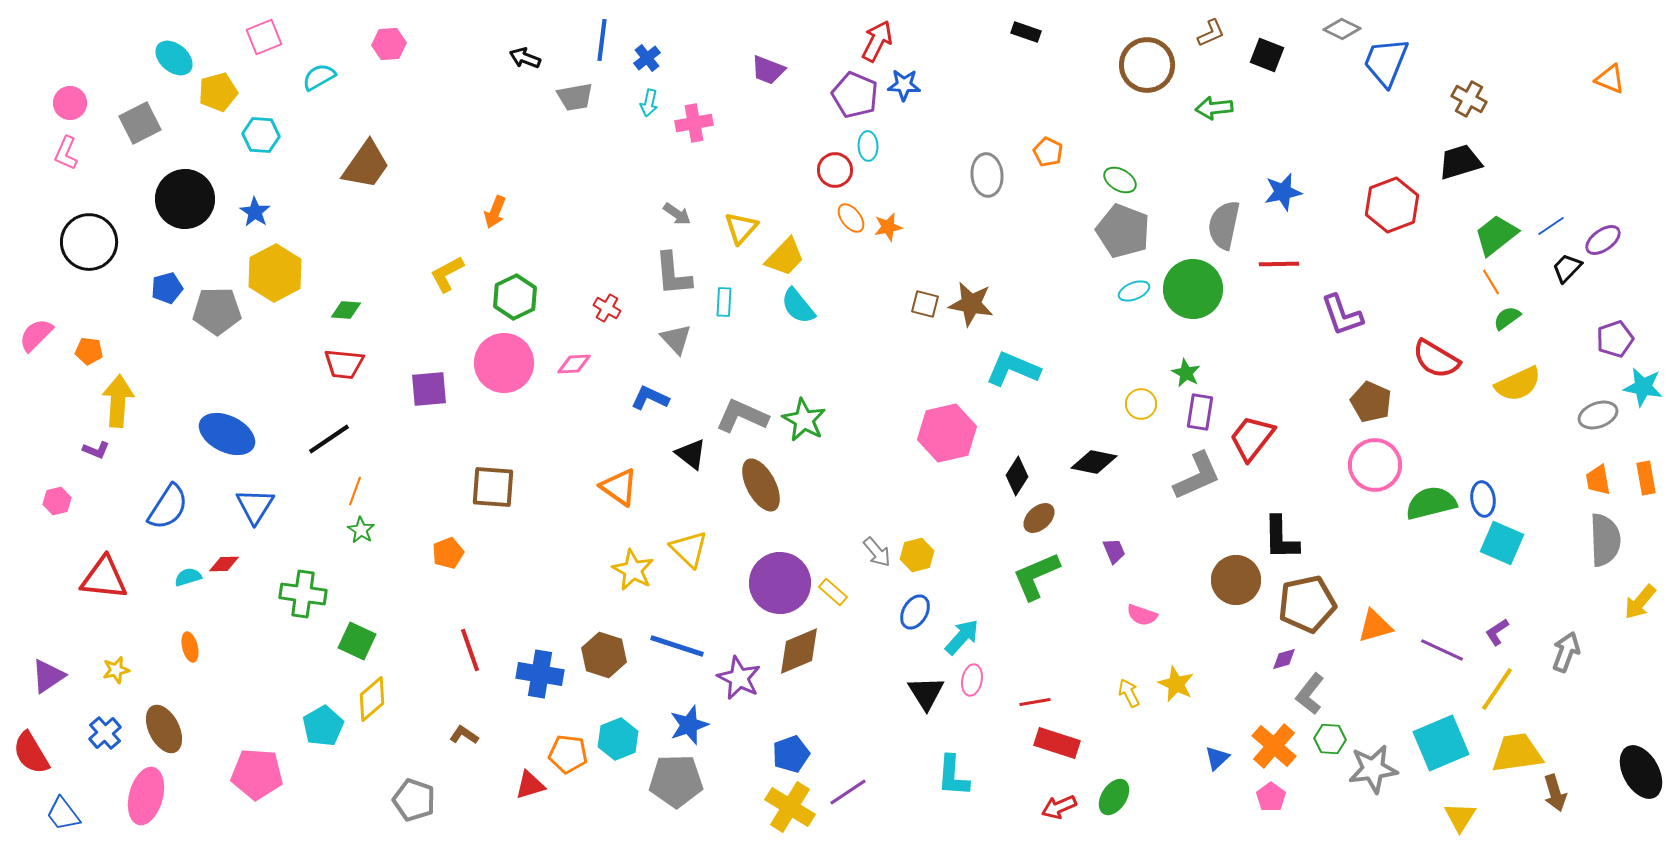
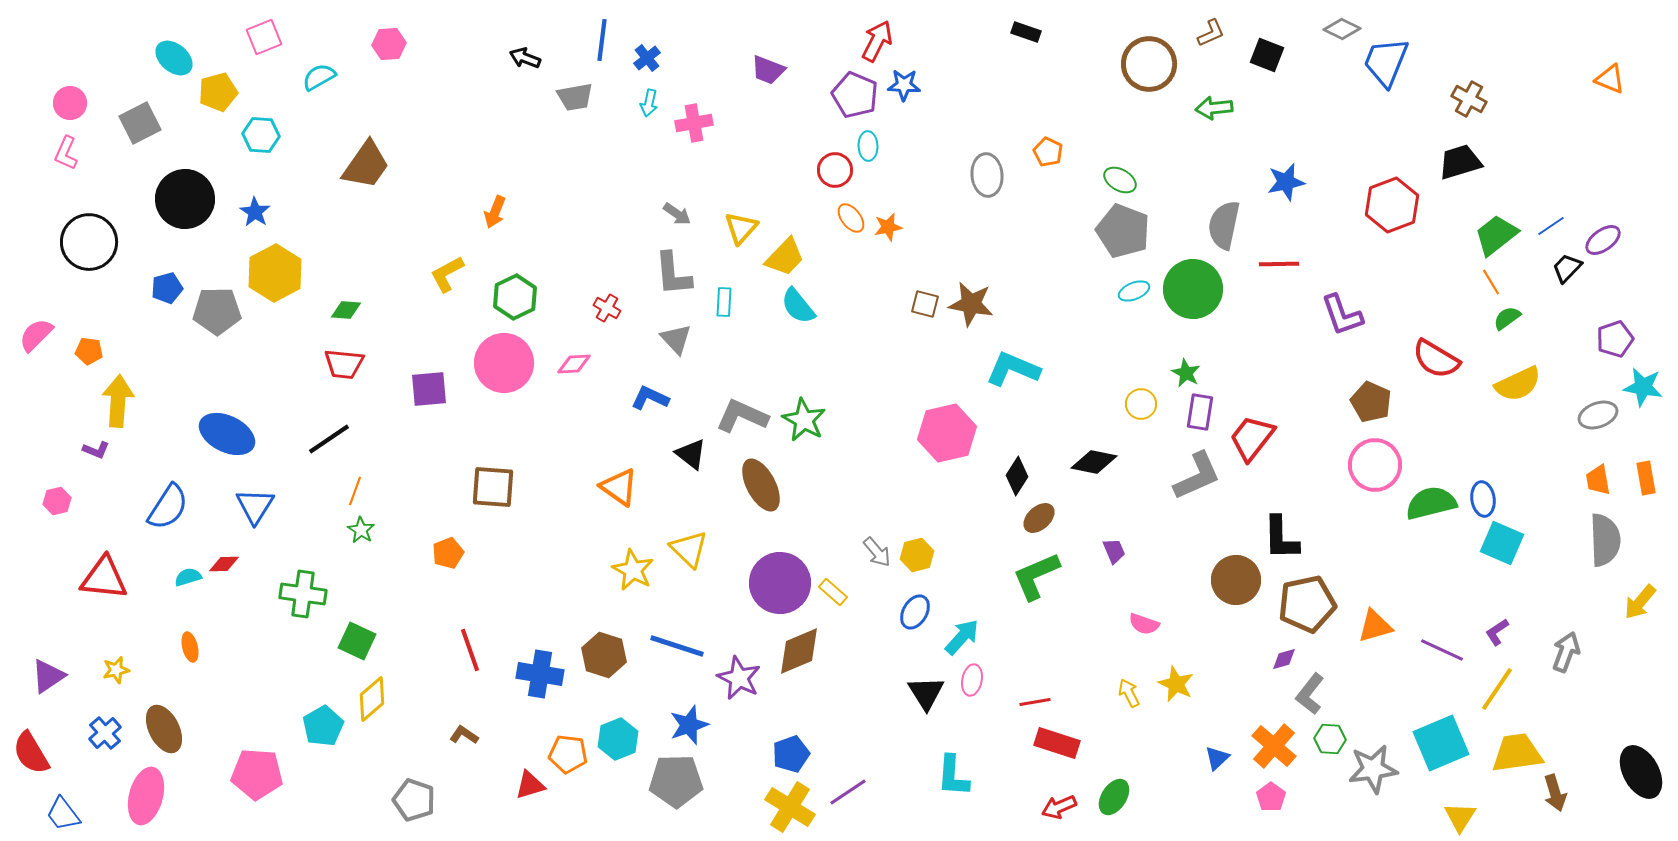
brown circle at (1147, 65): moved 2 px right, 1 px up
blue star at (1283, 192): moved 3 px right, 10 px up
pink semicircle at (1142, 615): moved 2 px right, 9 px down
